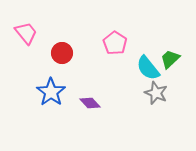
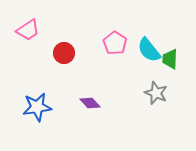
pink trapezoid: moved 2 px right, 3 px up; rotated 95 degrees clockwise
red circle: moved 2 px right
green trapezoid: rotated 45 degrees counterclockwise
cyan semicircle: moved 1 px right, 18 px up
blue star: moved 14 px left, 15 px down; rotated 28 degrees clockwise
